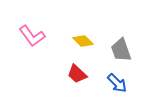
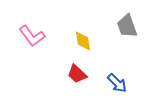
yellow diamond: rotated 35 degrees clockwise
gray trapezoid: moved 6 px right, 24 px up
